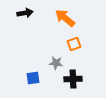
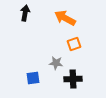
black arrow: rotated 70 degrees counterclockwise
orange arrow: rotated 10 degrees counterclockwise
